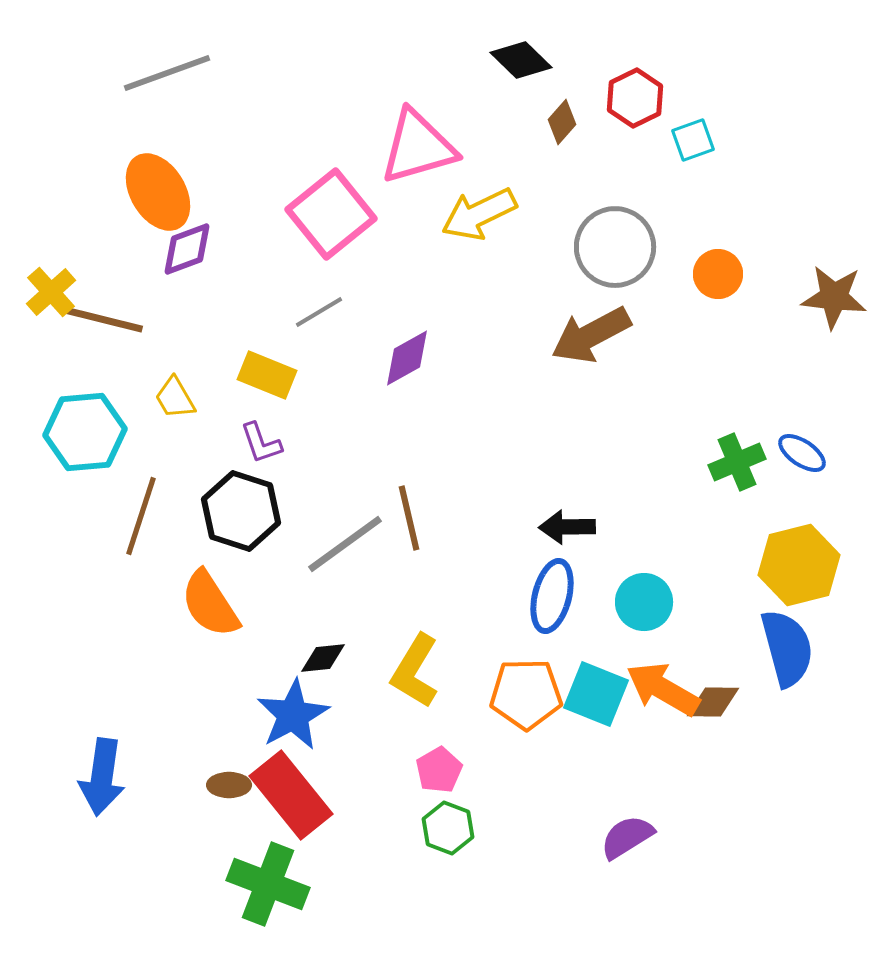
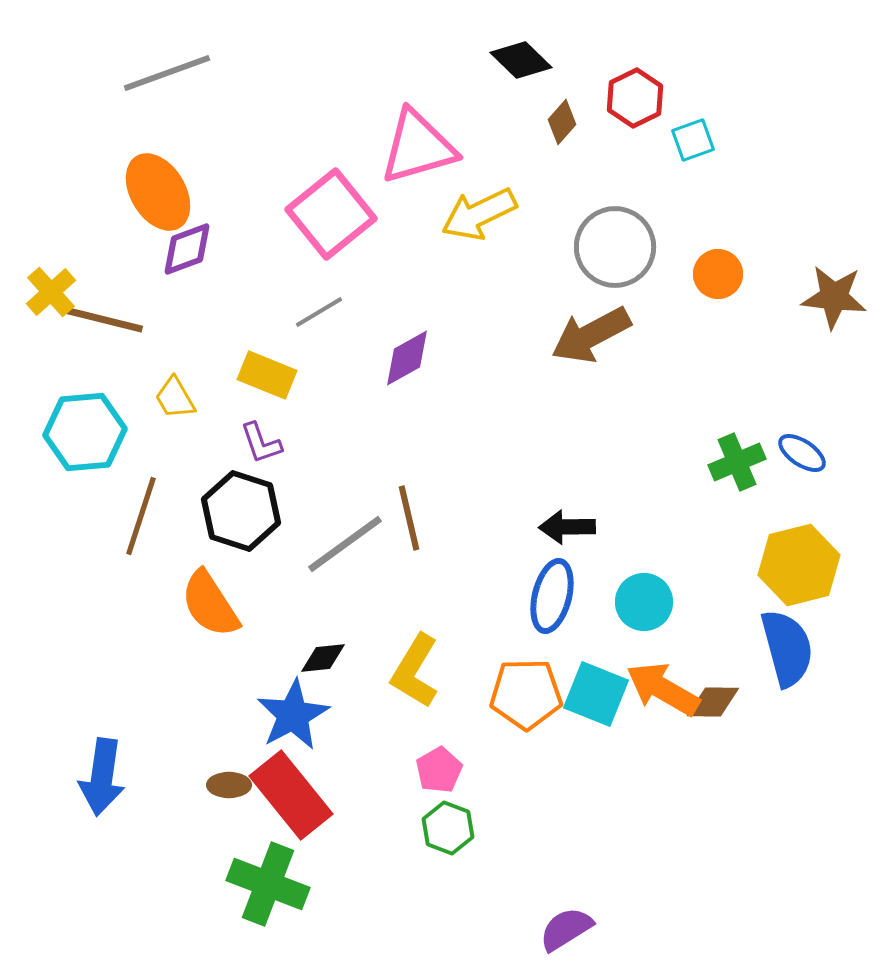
purple semicircle at (627, 837): moved 61 px left, 92 px down
